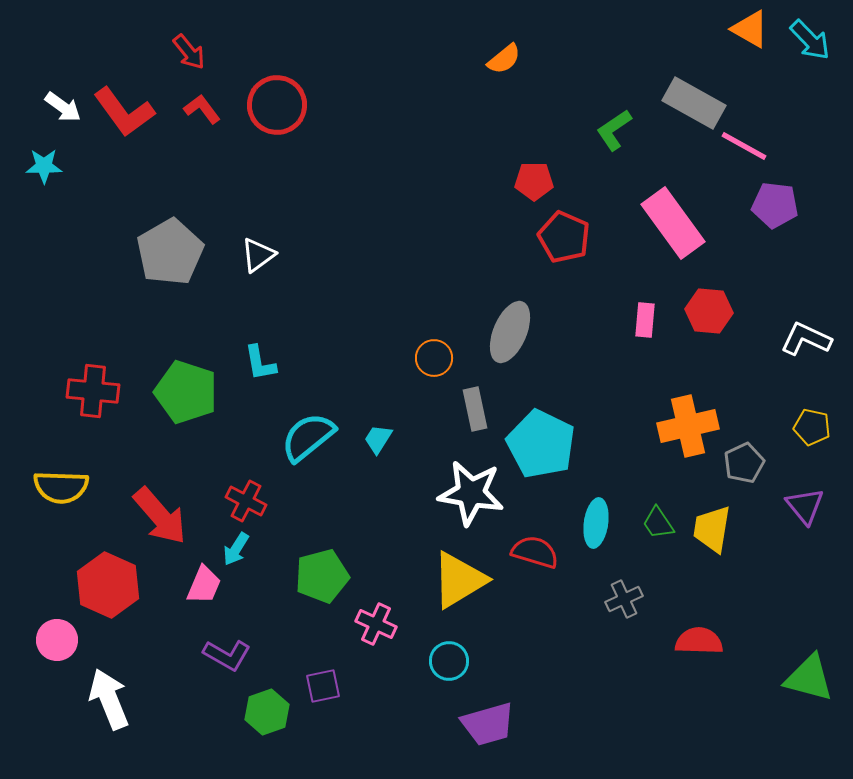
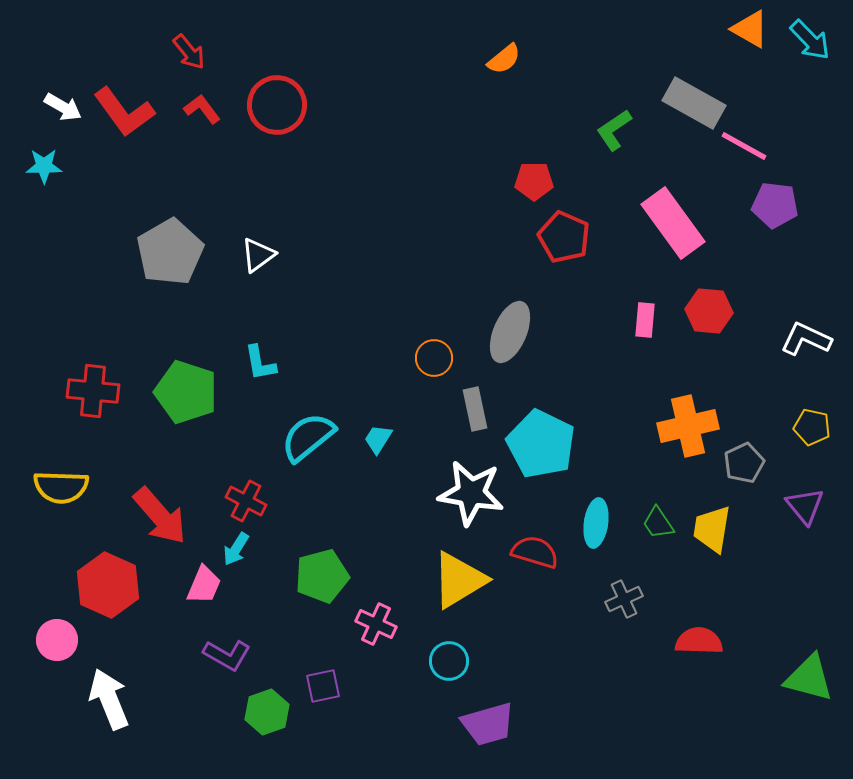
white arrow at (63, 107): rotated 6 degrees counterclockwise
